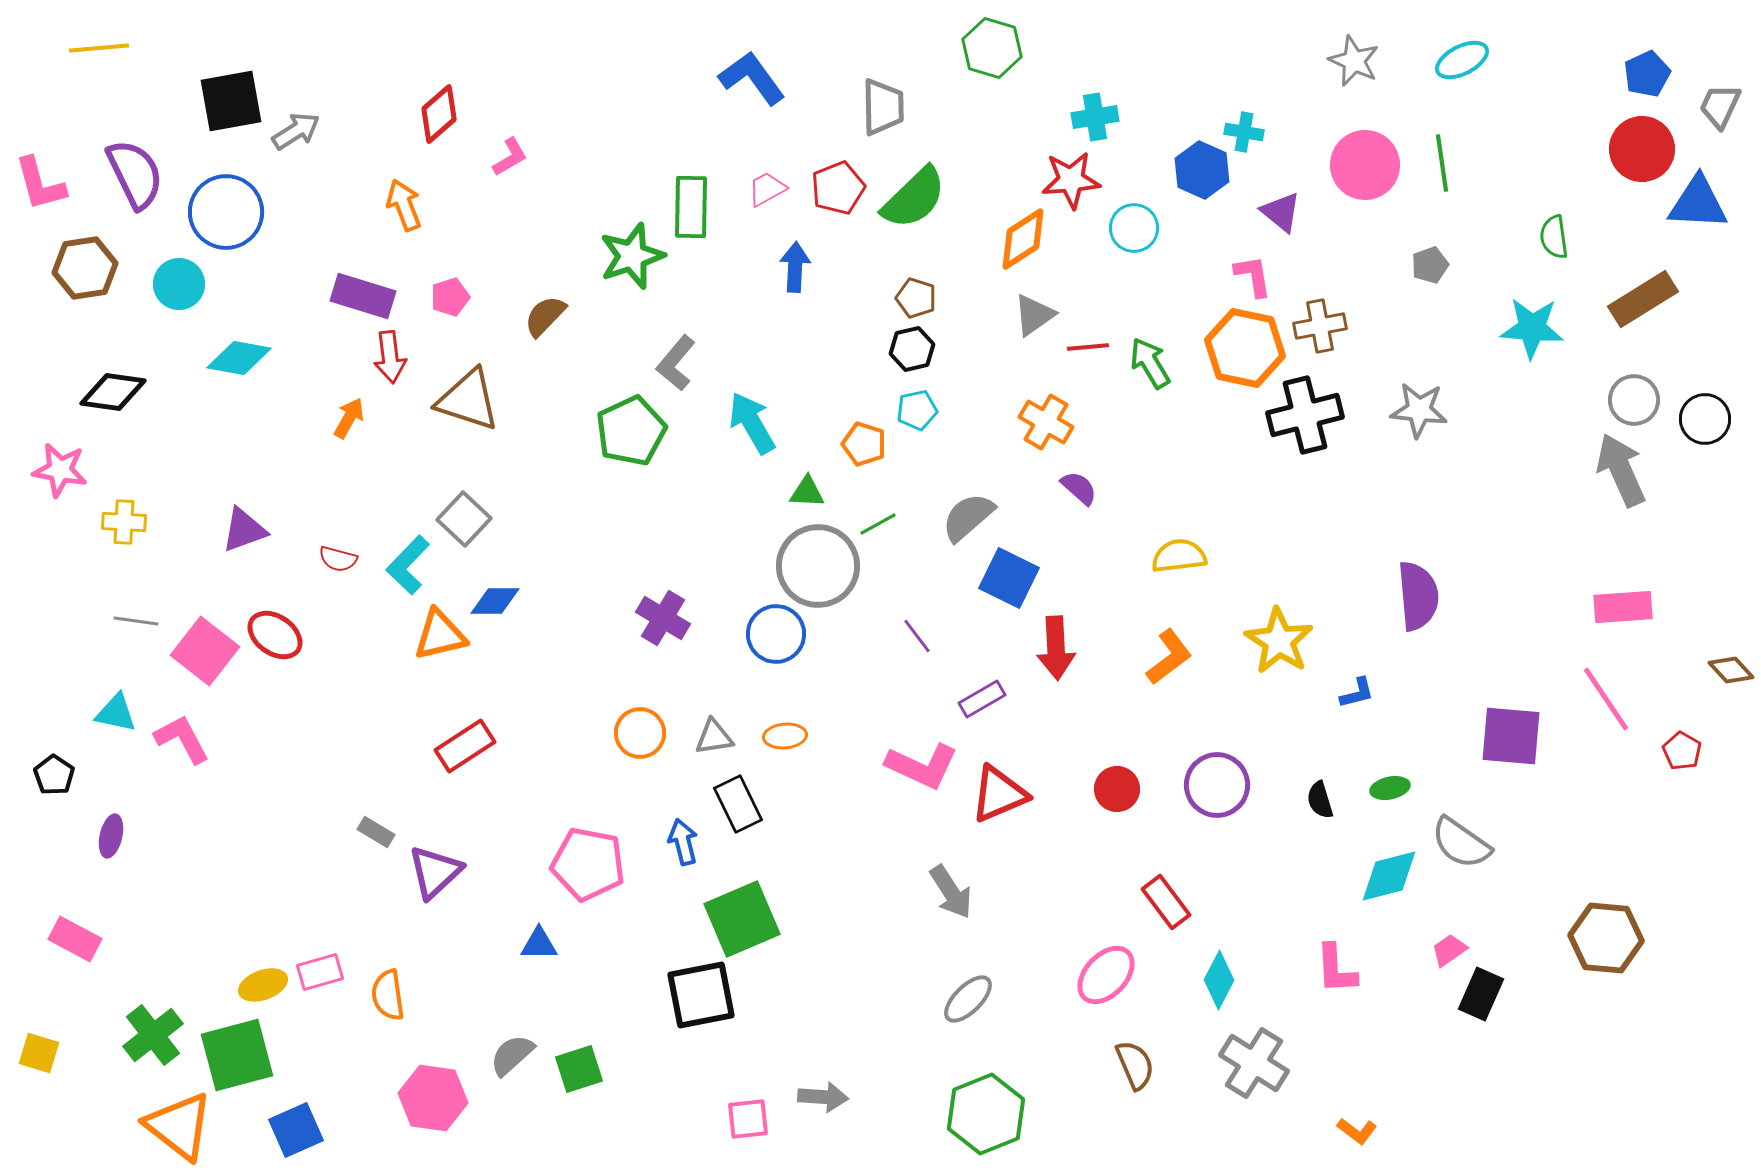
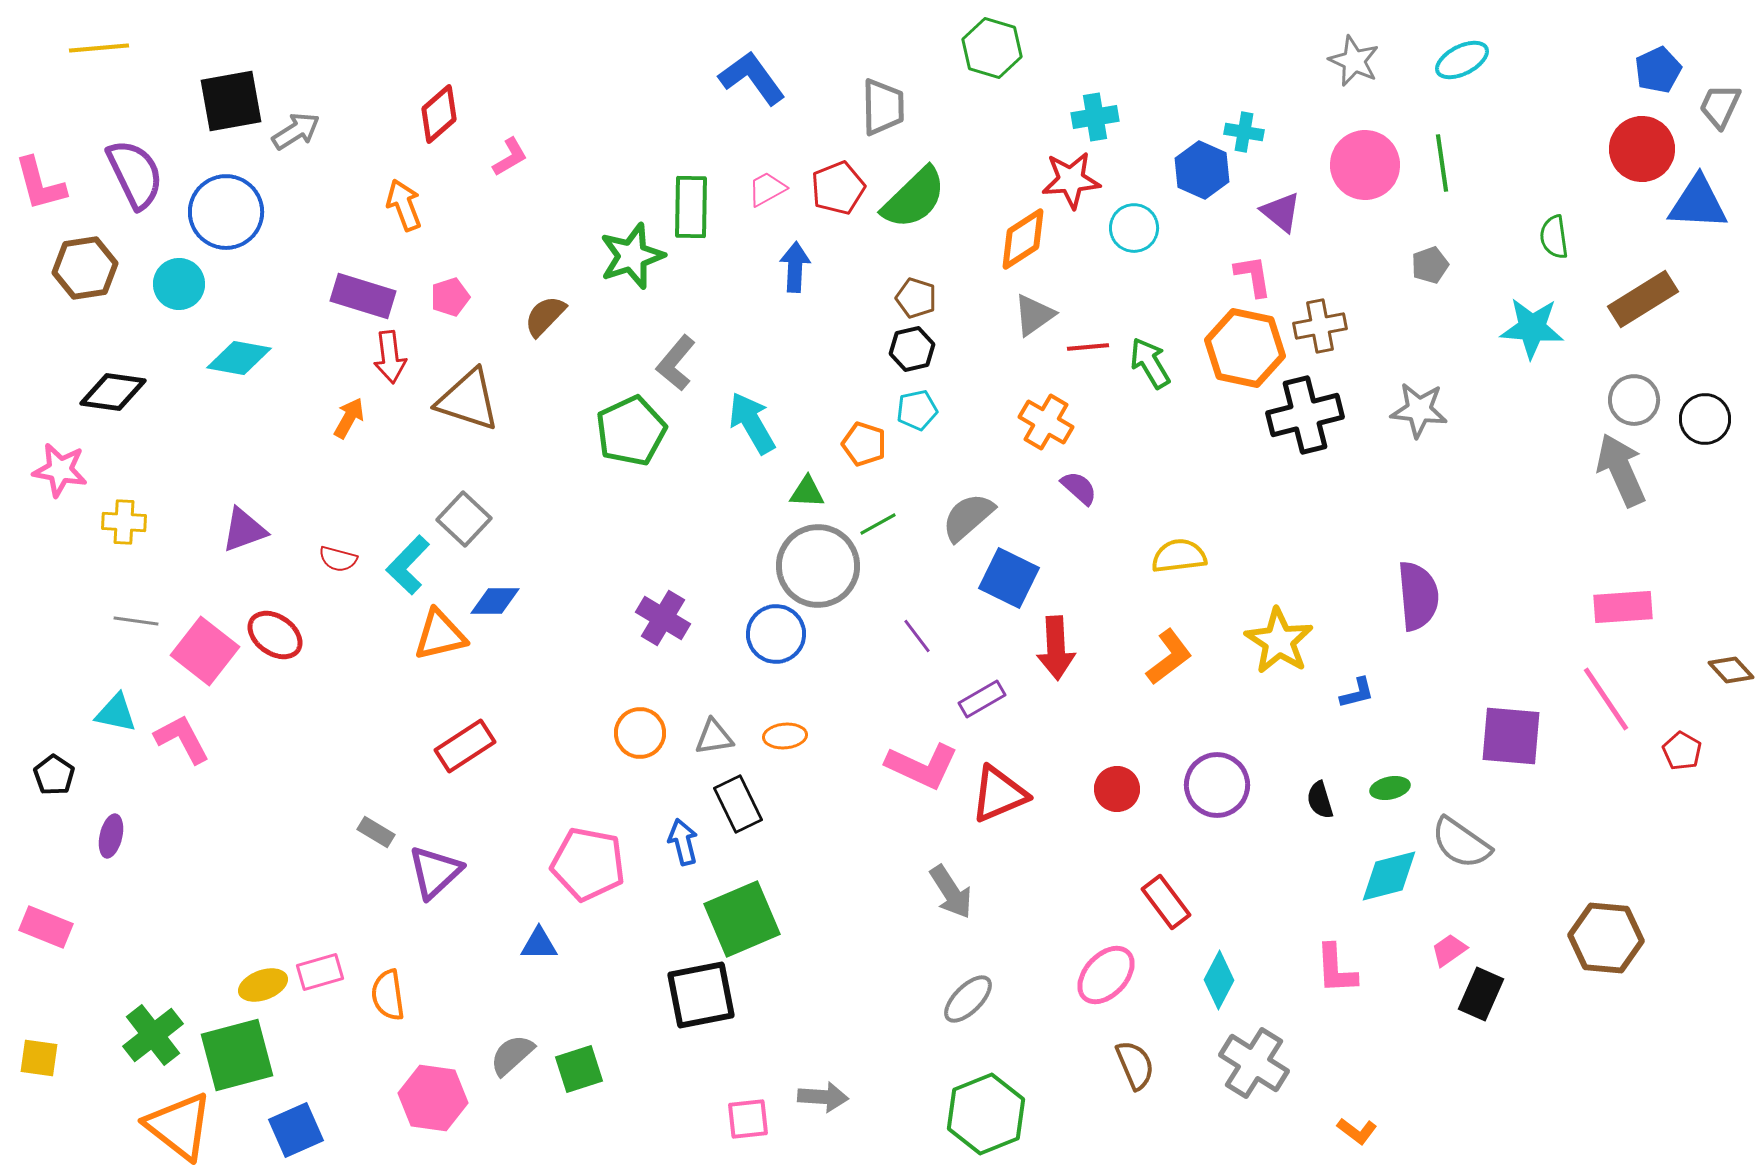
blue pentagon at (1647, 74): moved 11 px right, 4 px up
pink rectangle at (75, 939): moved 29 px left, 12 px up; rotated 6 degrees counterclockwise
yellow square at (39, 1053): moved 5 px down; rotated 9 degrees counterclockwise
